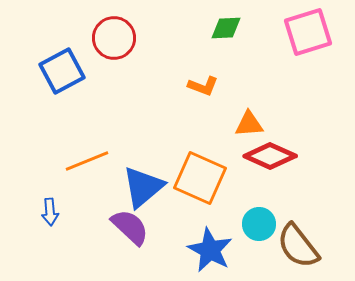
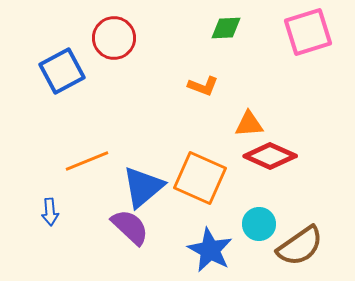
brown semicircle: moved 2 px right; rotated 87 degrees counterclockwise
